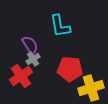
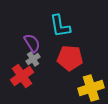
purple semicircle: moved 2 px right, 2 px up
red pentagon: moved 11 px up
red cross: moved 1 px right
